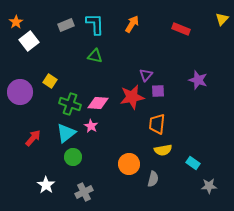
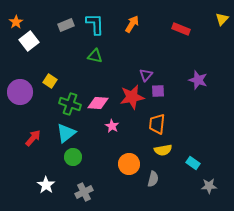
pink star: moved 21 px right
